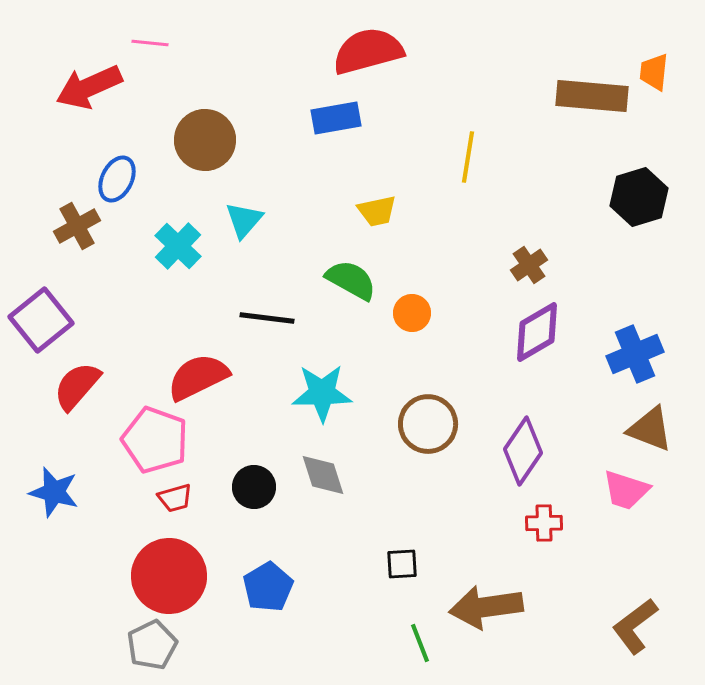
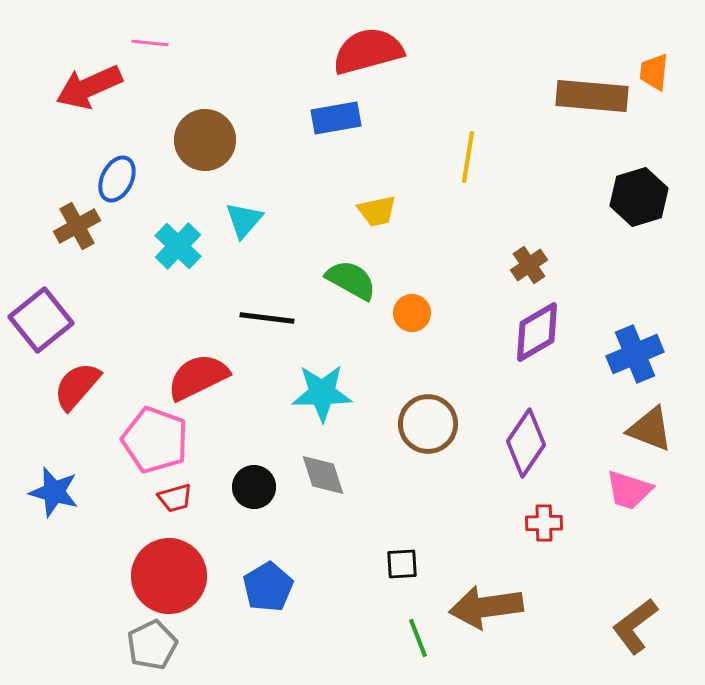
purple diamond at (523, 451): moved 3 px right, 8 px up
pink trapezoid at (626, 490): moved 3 px right
green line at (420, 643): moved 2 px left, 5 px up
